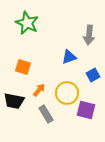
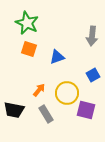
gray arrow: moved 3 px right, 1 px down
blue triangle: moved 12 px left
orange square: moved 6 px right, 18 px up
black trapezoid: moved 9 px down
